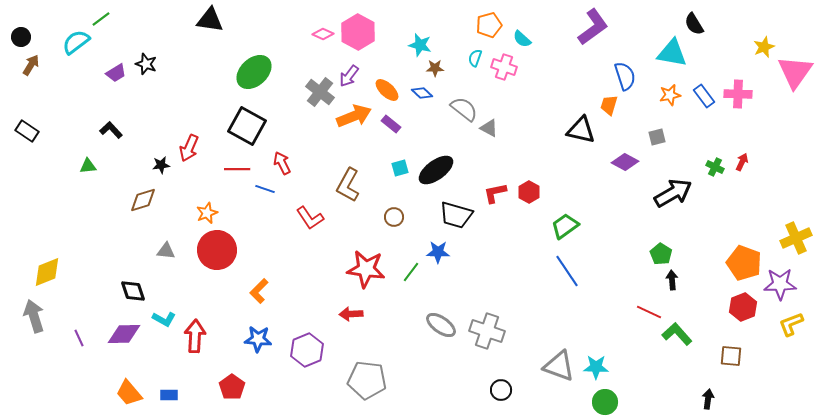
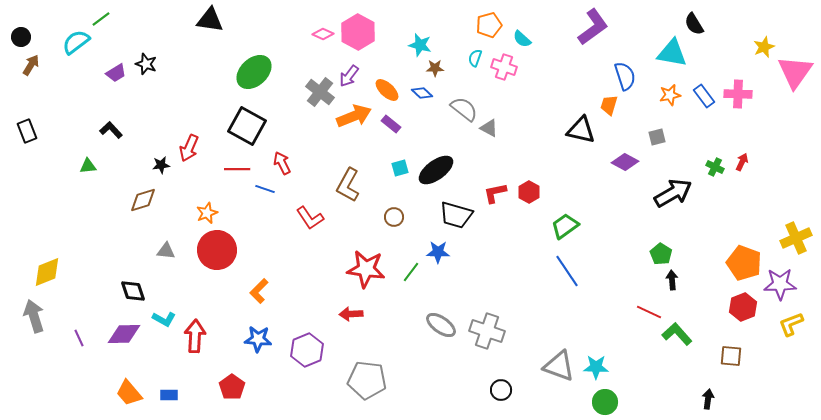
black rectangle at (27, 131): rotated 35 degrees clockwise
